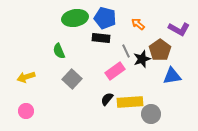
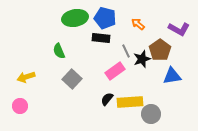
pink circle: moved 6 px left, 5 px up
